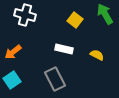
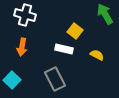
yellow square: moved 11 px down
orange arrow: moved 9 px right, 5 px up; rotated 42 degrees counterclockwise
cyan square: rotated 12 degrees counterclockwise
